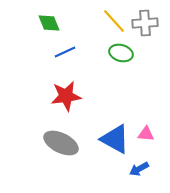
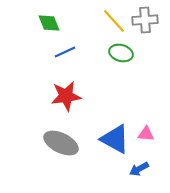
gray cross: moved 3 px up
